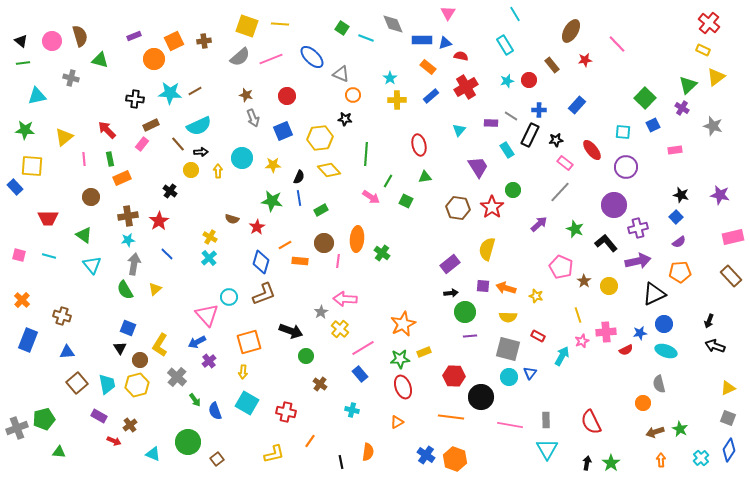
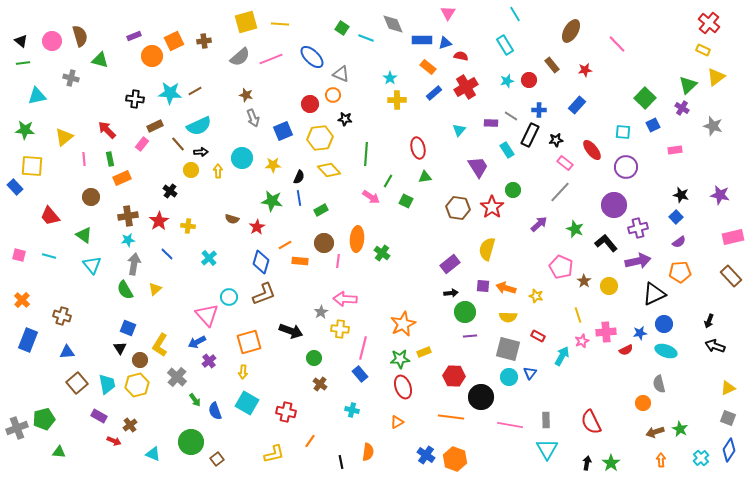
yellow square at (247, 26): moved 1 px left, 4 px up; rotated 35 degrees counterclockwise
orange circle at (154, 59): moved 2 px left, 3 px up
red star at (585, 60): moved 10 px down
orange circle at (353, 95): moved 20 px left
red circle at (287, 96): moved 23 px right, 8 px down
blue rectangle at (431, 96): moved 3 px right, 3 px up
brown rectangle at (151, 125): moved 4 px right, 1 px down
red ellipse at (419, 145): moved 1 px left, 3 px down
red trapezoid at (48, 218): moved 2 px right, 2 px up; rotated 50 degrees clockwise
yellow cross at (210, 237): moved 22 px left, 11 px up; rotated 24 degrees counterclockwise
yellow cross at (340, 329): rotated 36 degrees counterclockwise
pink line at (363, 348): rotated 45 degrees counterclockwise
green circle at (306, 356): moved 8 px right, 2 px down
green circle at (188, 442): moved 3 px right
